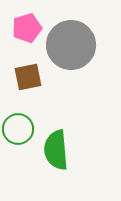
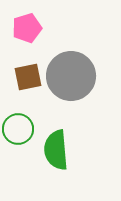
gray circle: moved 31 px down
